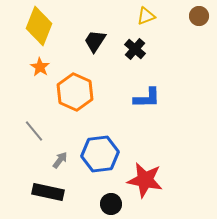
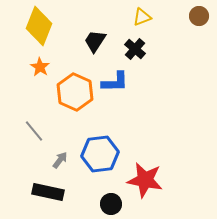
yellow triangle: moved 4 px left, 1 px down
blue L-shape: moved 32 px left, 16 px up
